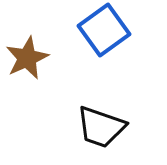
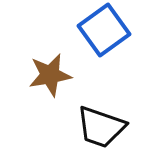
brown star: moved 23 px right, 17 px down; rotated 15 degrees clockwise
